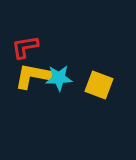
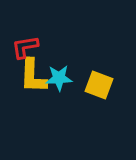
yellow L-shape: rotated 99 degrees counterclockwise
